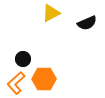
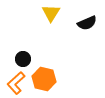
yellow triangle: rotated 30 degrees counterclockwise
orange hexagon: rotated 15 degrees clockwise
